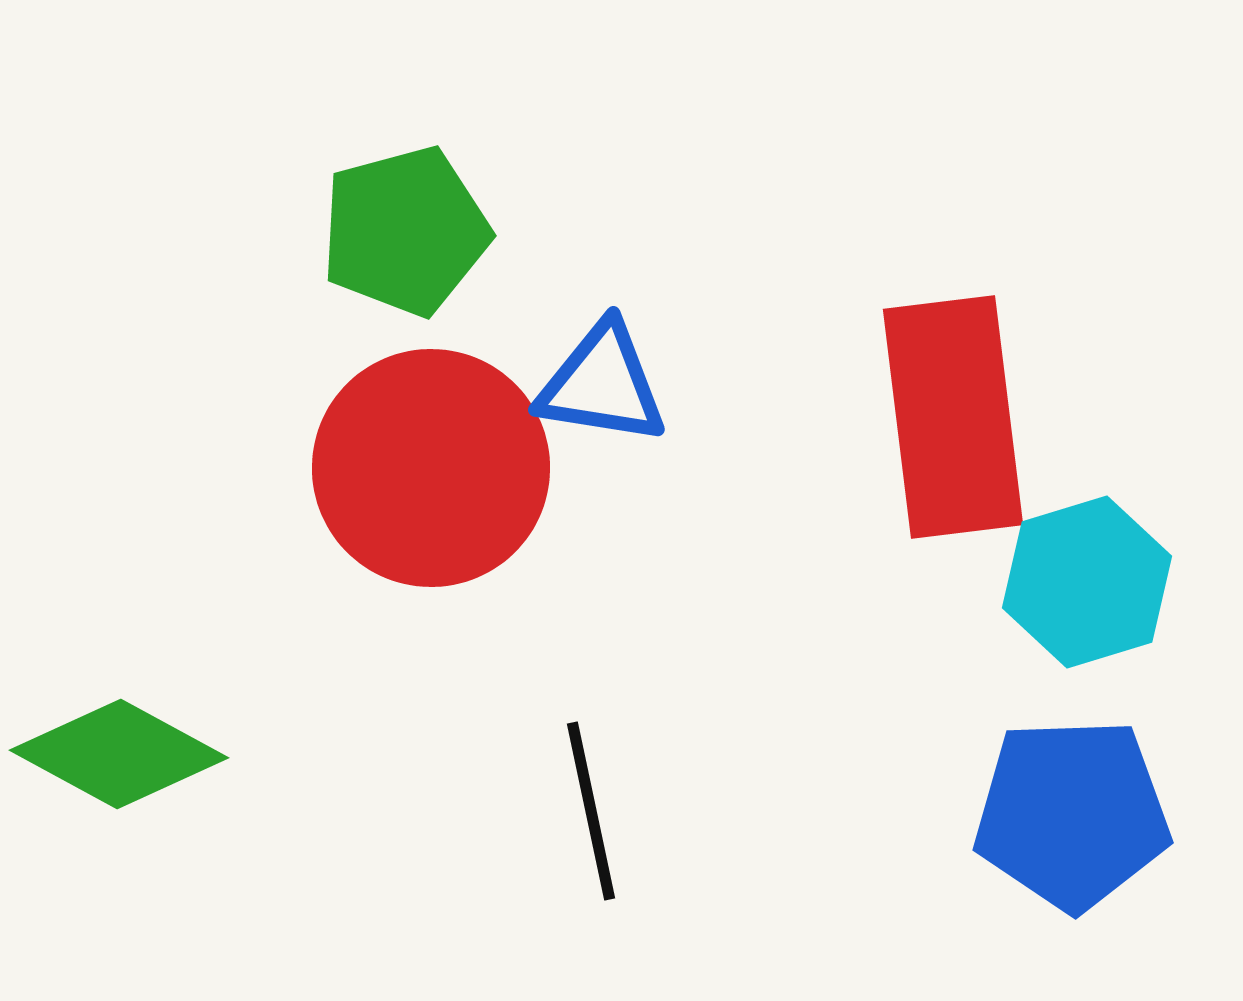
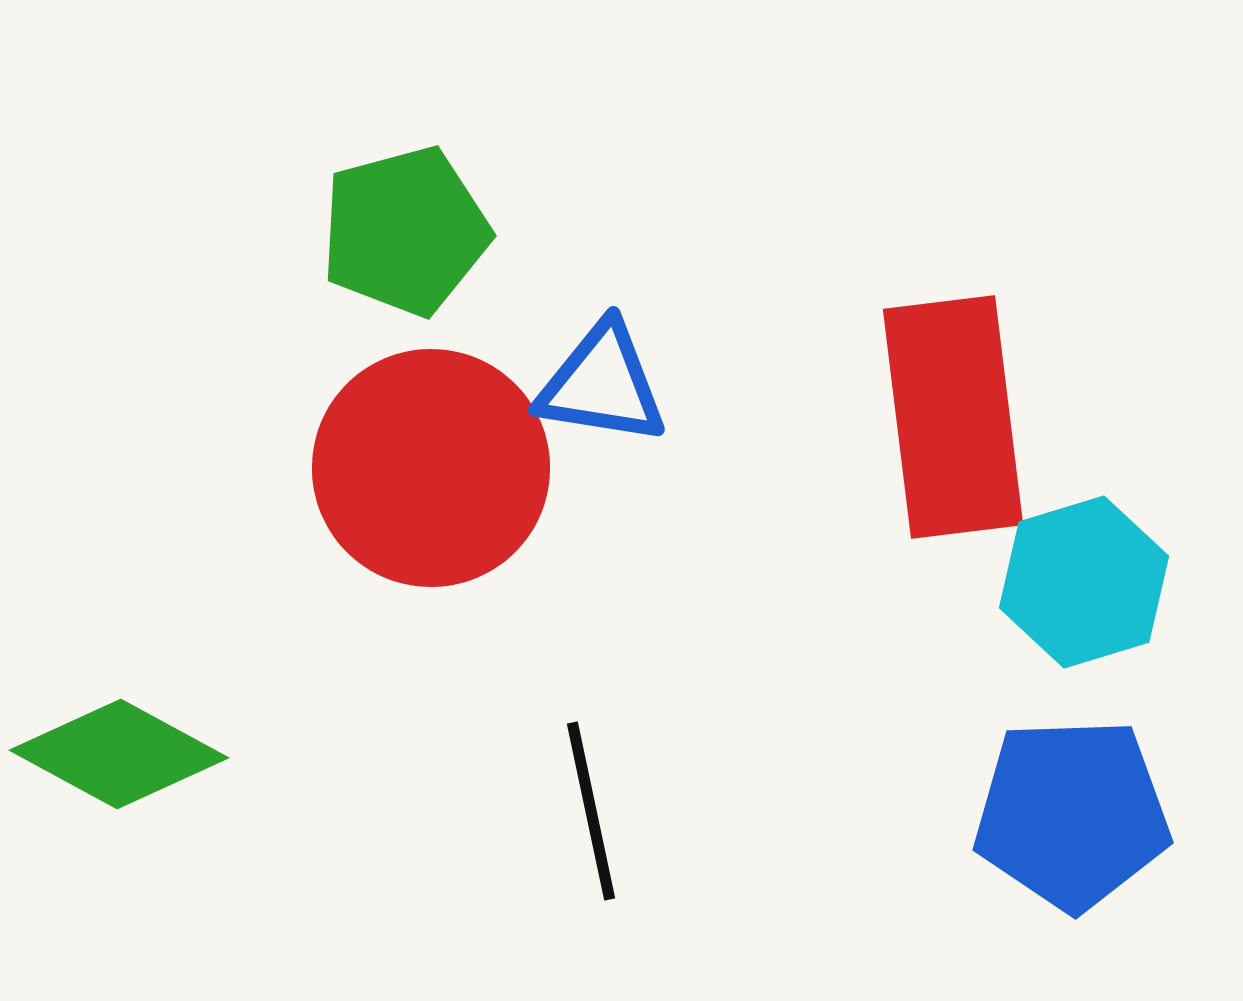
cyan hexagon: moved 3 px left
